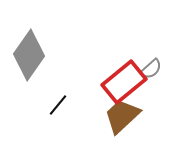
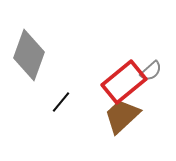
gray diamond: rotated 15 degrees counterclockwise
gray semicircle: moved 2 px down
black line: moved 3 px right, 3 px up
